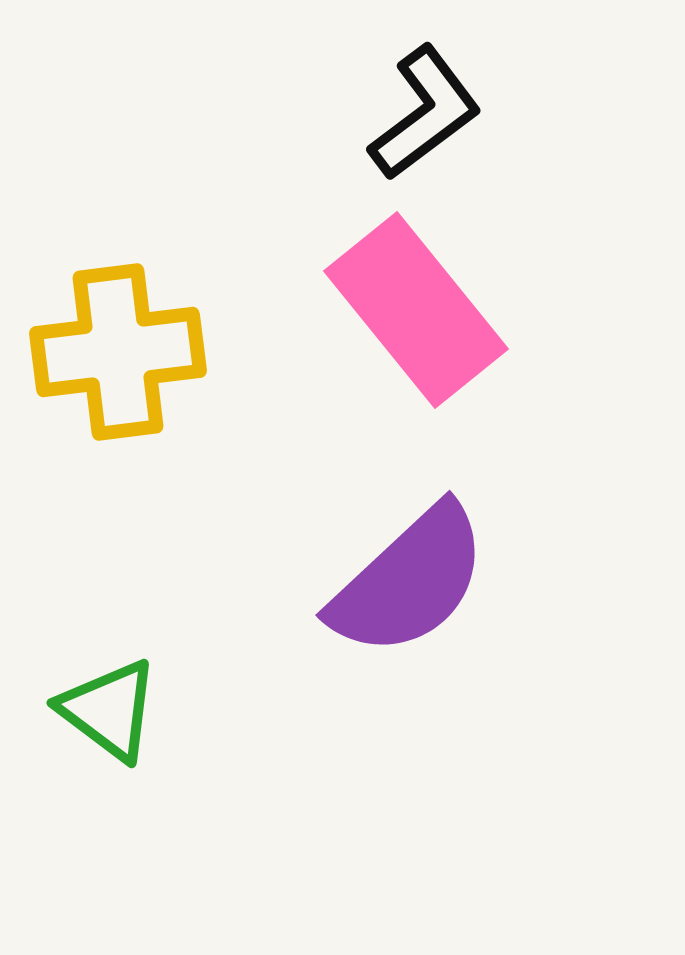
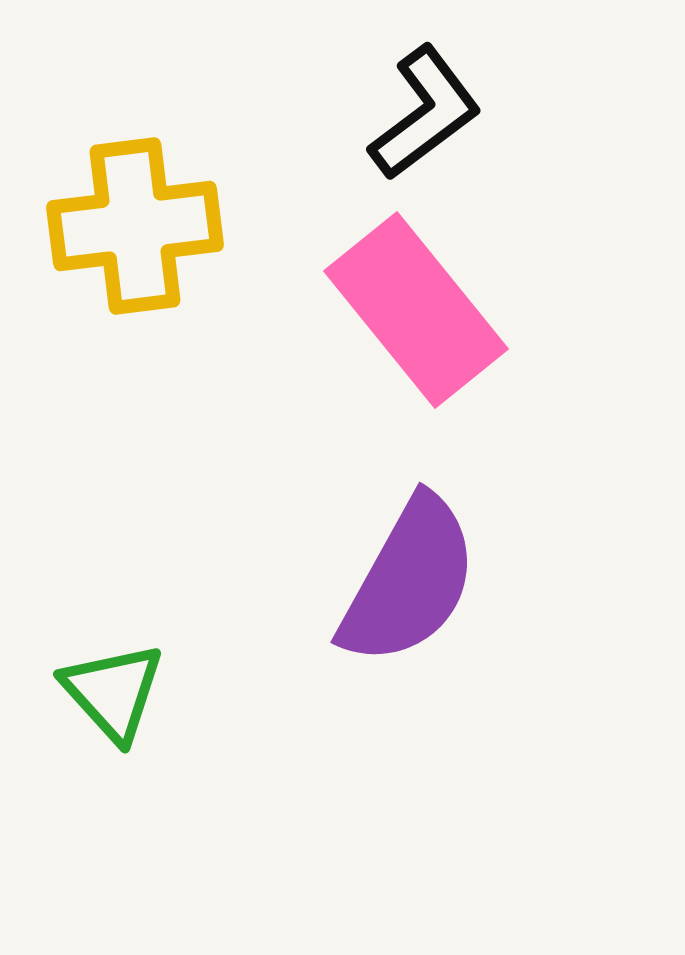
yellow cross: moved 17 px right, 126 px up
purple semicircle: rotated 18 degrees counterclockwise
green triangle: moved 4 px right, 18 px up; rotated 11 degrees clockwise
